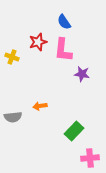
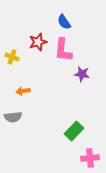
orange arrow: moved 17 px left, 15 px up
